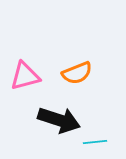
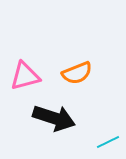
black arrow: moved 5 px left, 2 px up
cyan line: moved 13 px right; rotated 20 degrees counterclockwise
